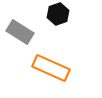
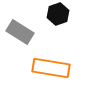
orange rectangle: rotated 15 degrees counterclockwise
